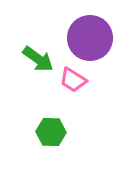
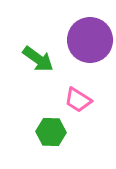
purple circle: moved 2 px down
pink trapezoid: moved 5 px right, 20 px down
